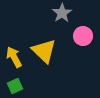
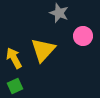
gray star: moved 3 px left; rotated 18 degrees counterclockwise
yellow triangle: moved 1 px left, 1 px up; rotated 28 degrees clockwise
yellow arrow: moved 1 px down
